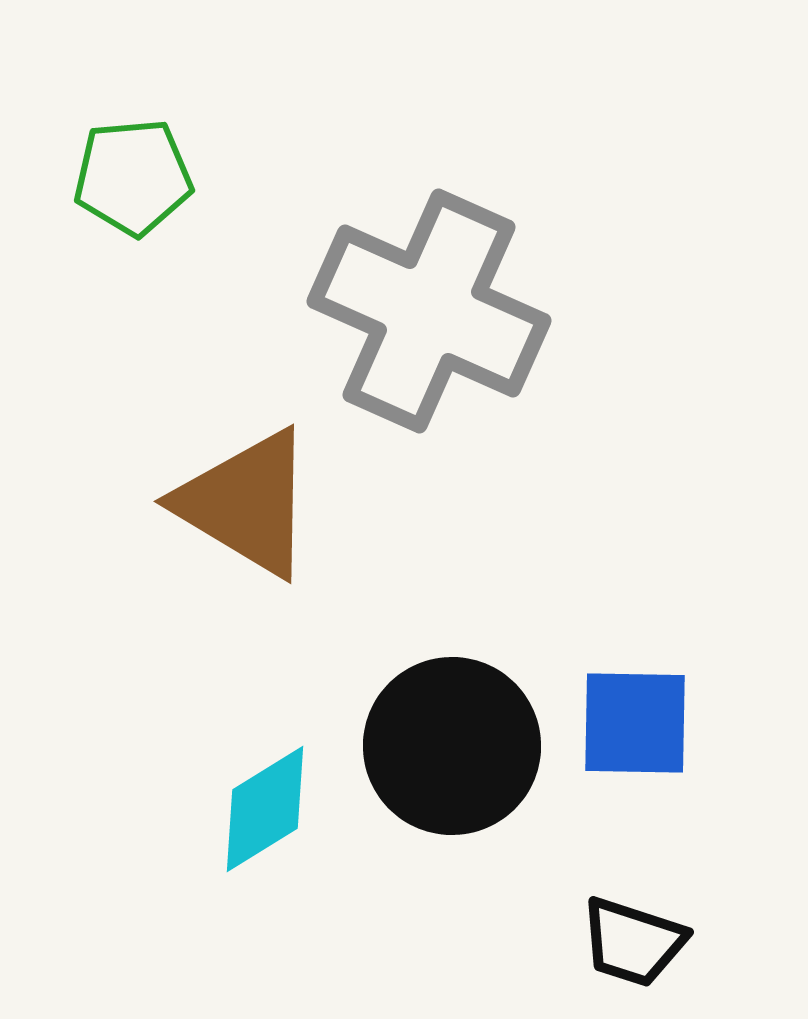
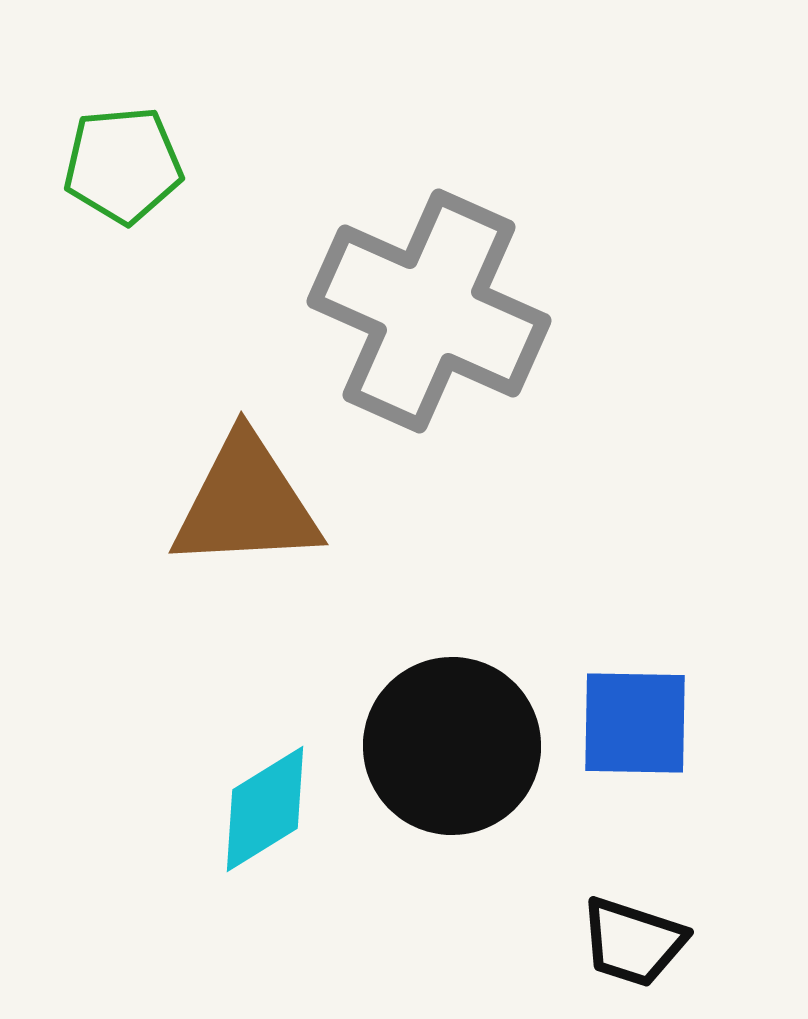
green pentagon: moved 10 px left, 12 px up
brown triangle: rotated 34 degrees counterclockwise
